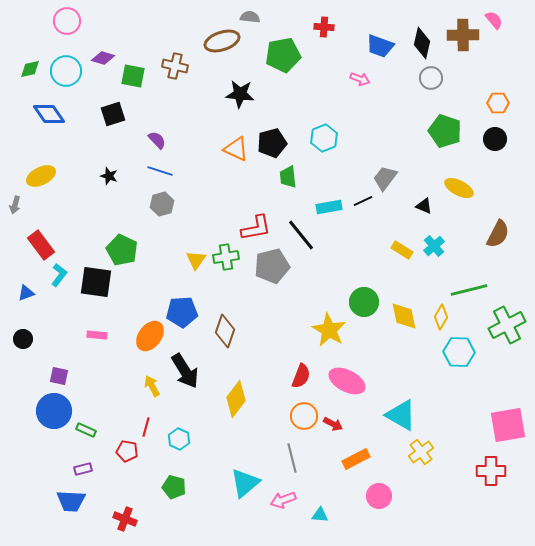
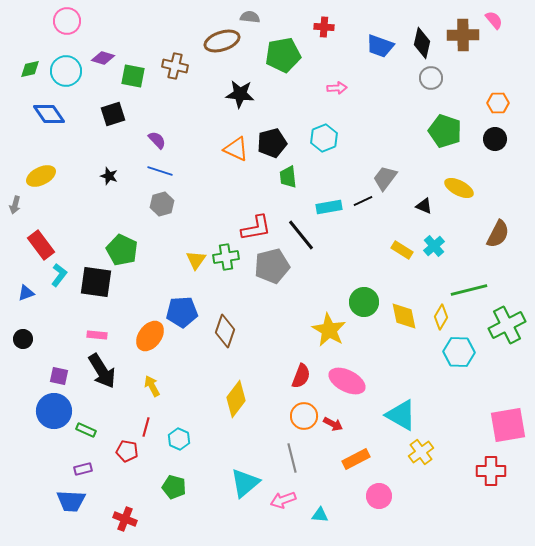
pink arrow at (360, 79): moved 23 px left, 9 px down; rotated 24 degrees counterclockwise
black arrow at (185, 371): moved 83 px left
